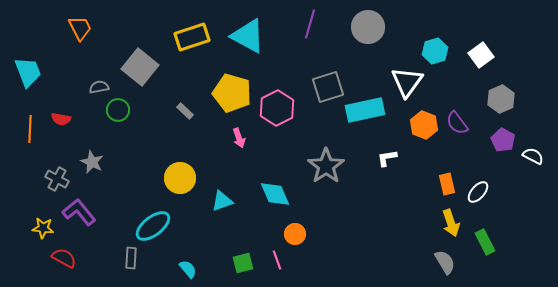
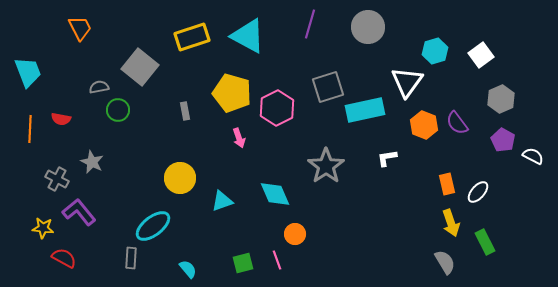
gray rectangle at (185, 111): rotated 36 degrees clockwise
